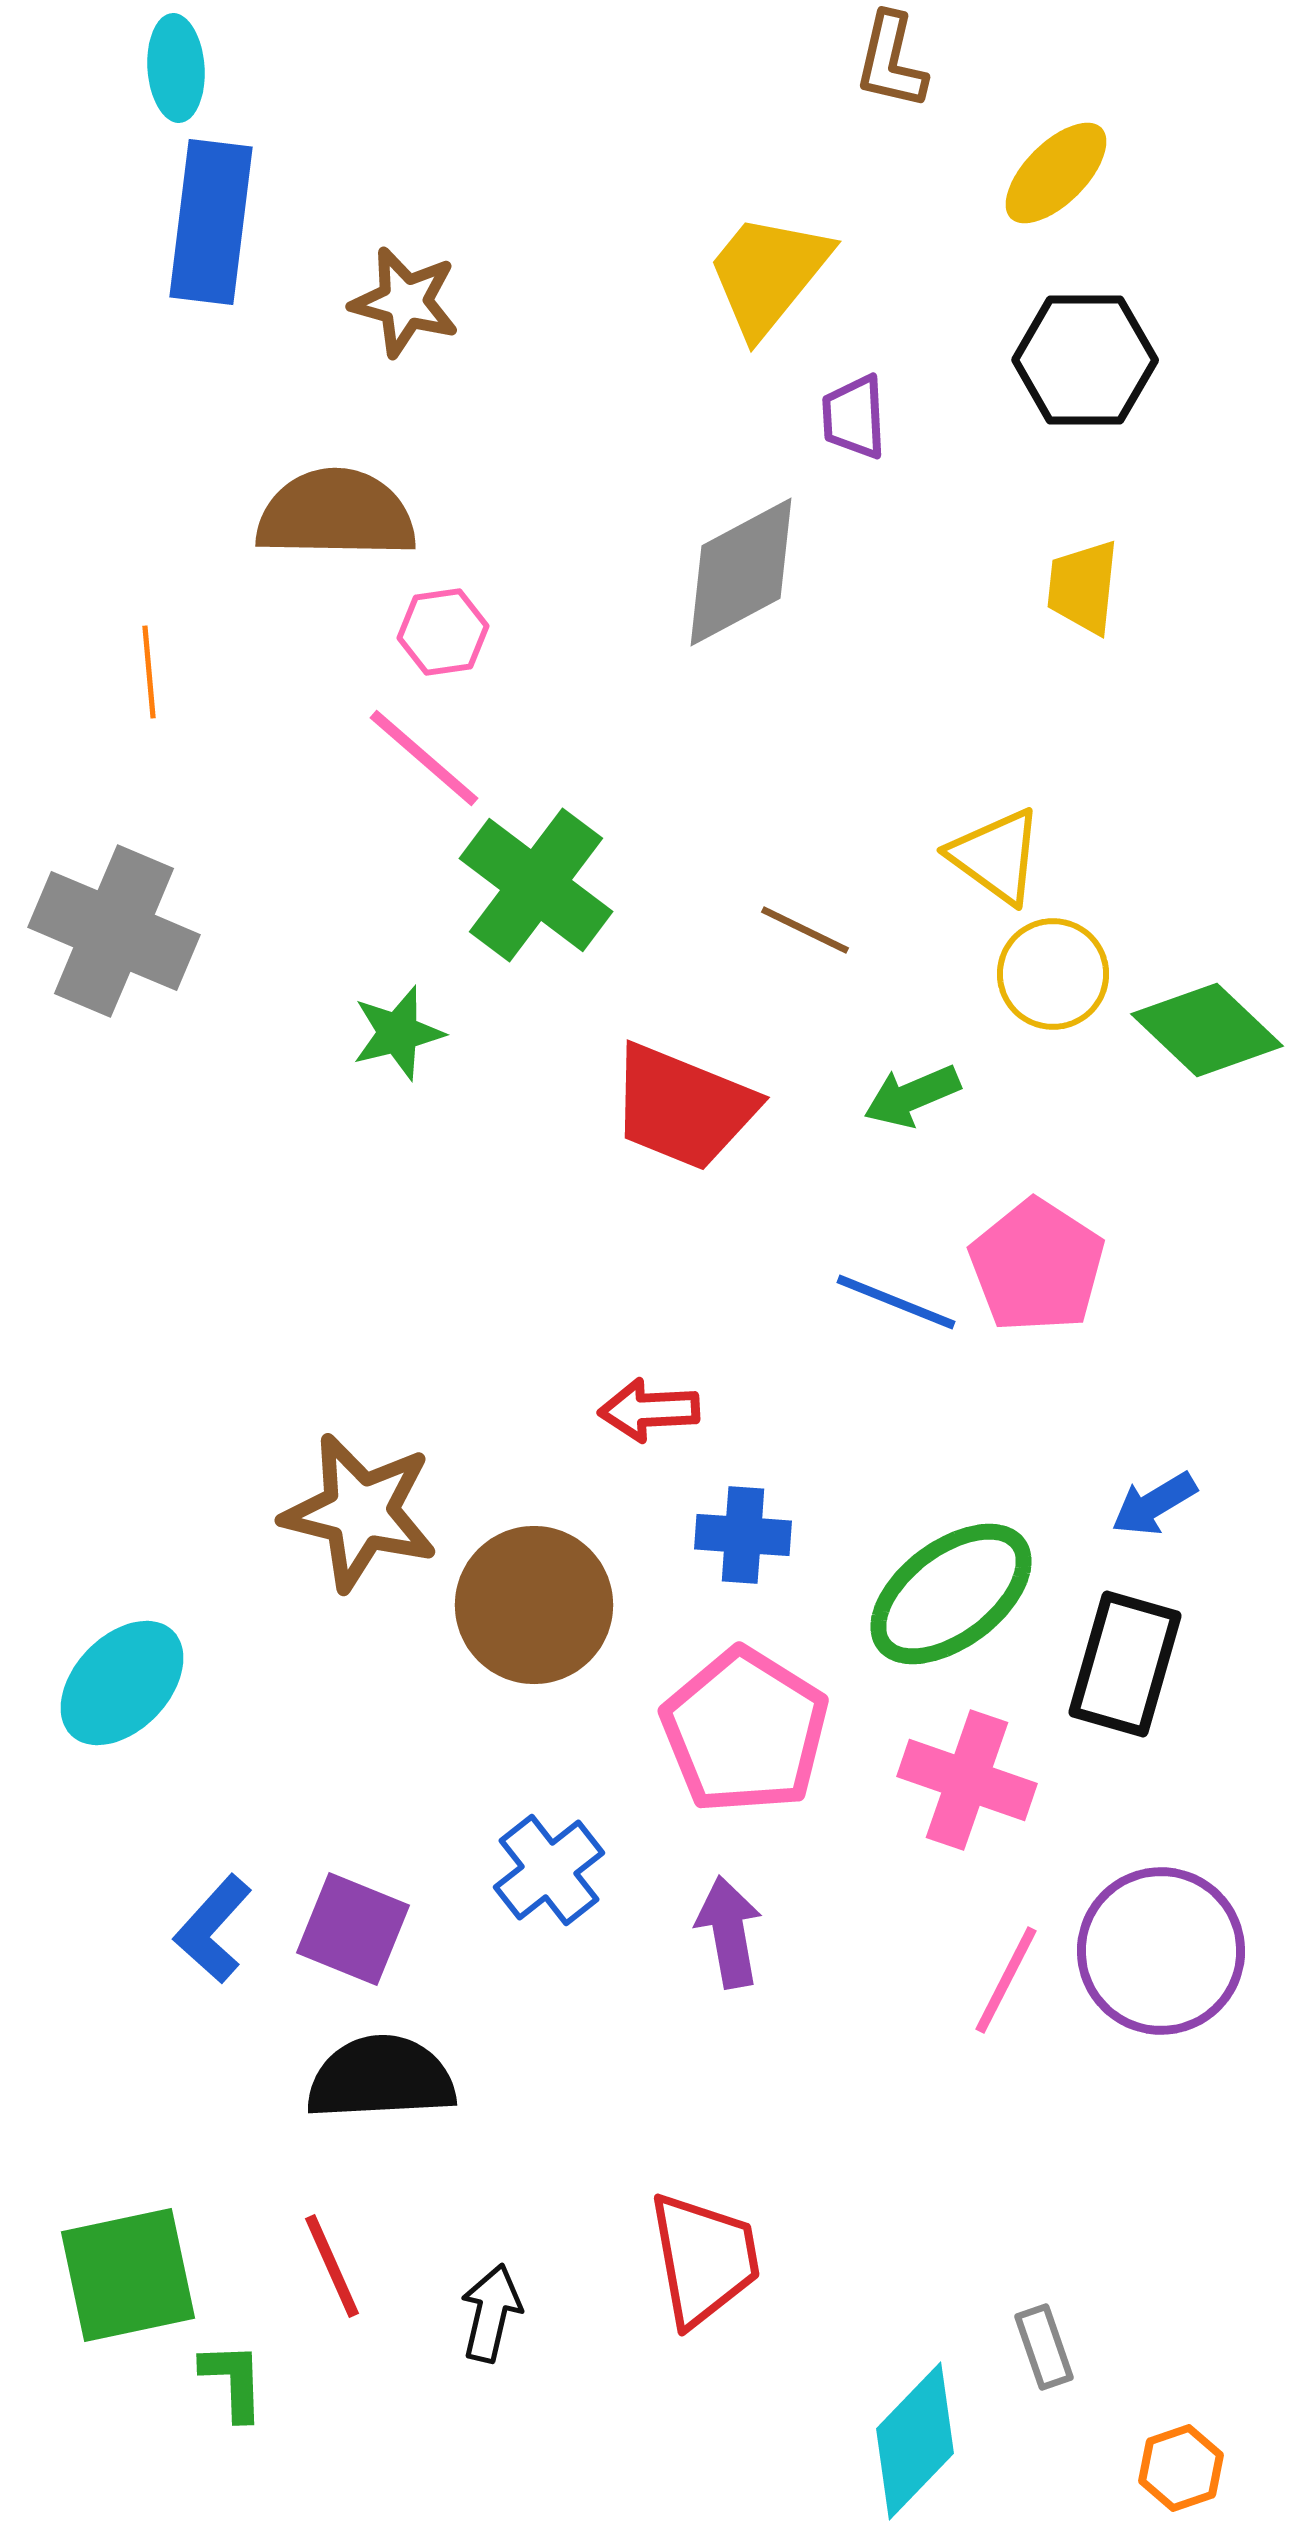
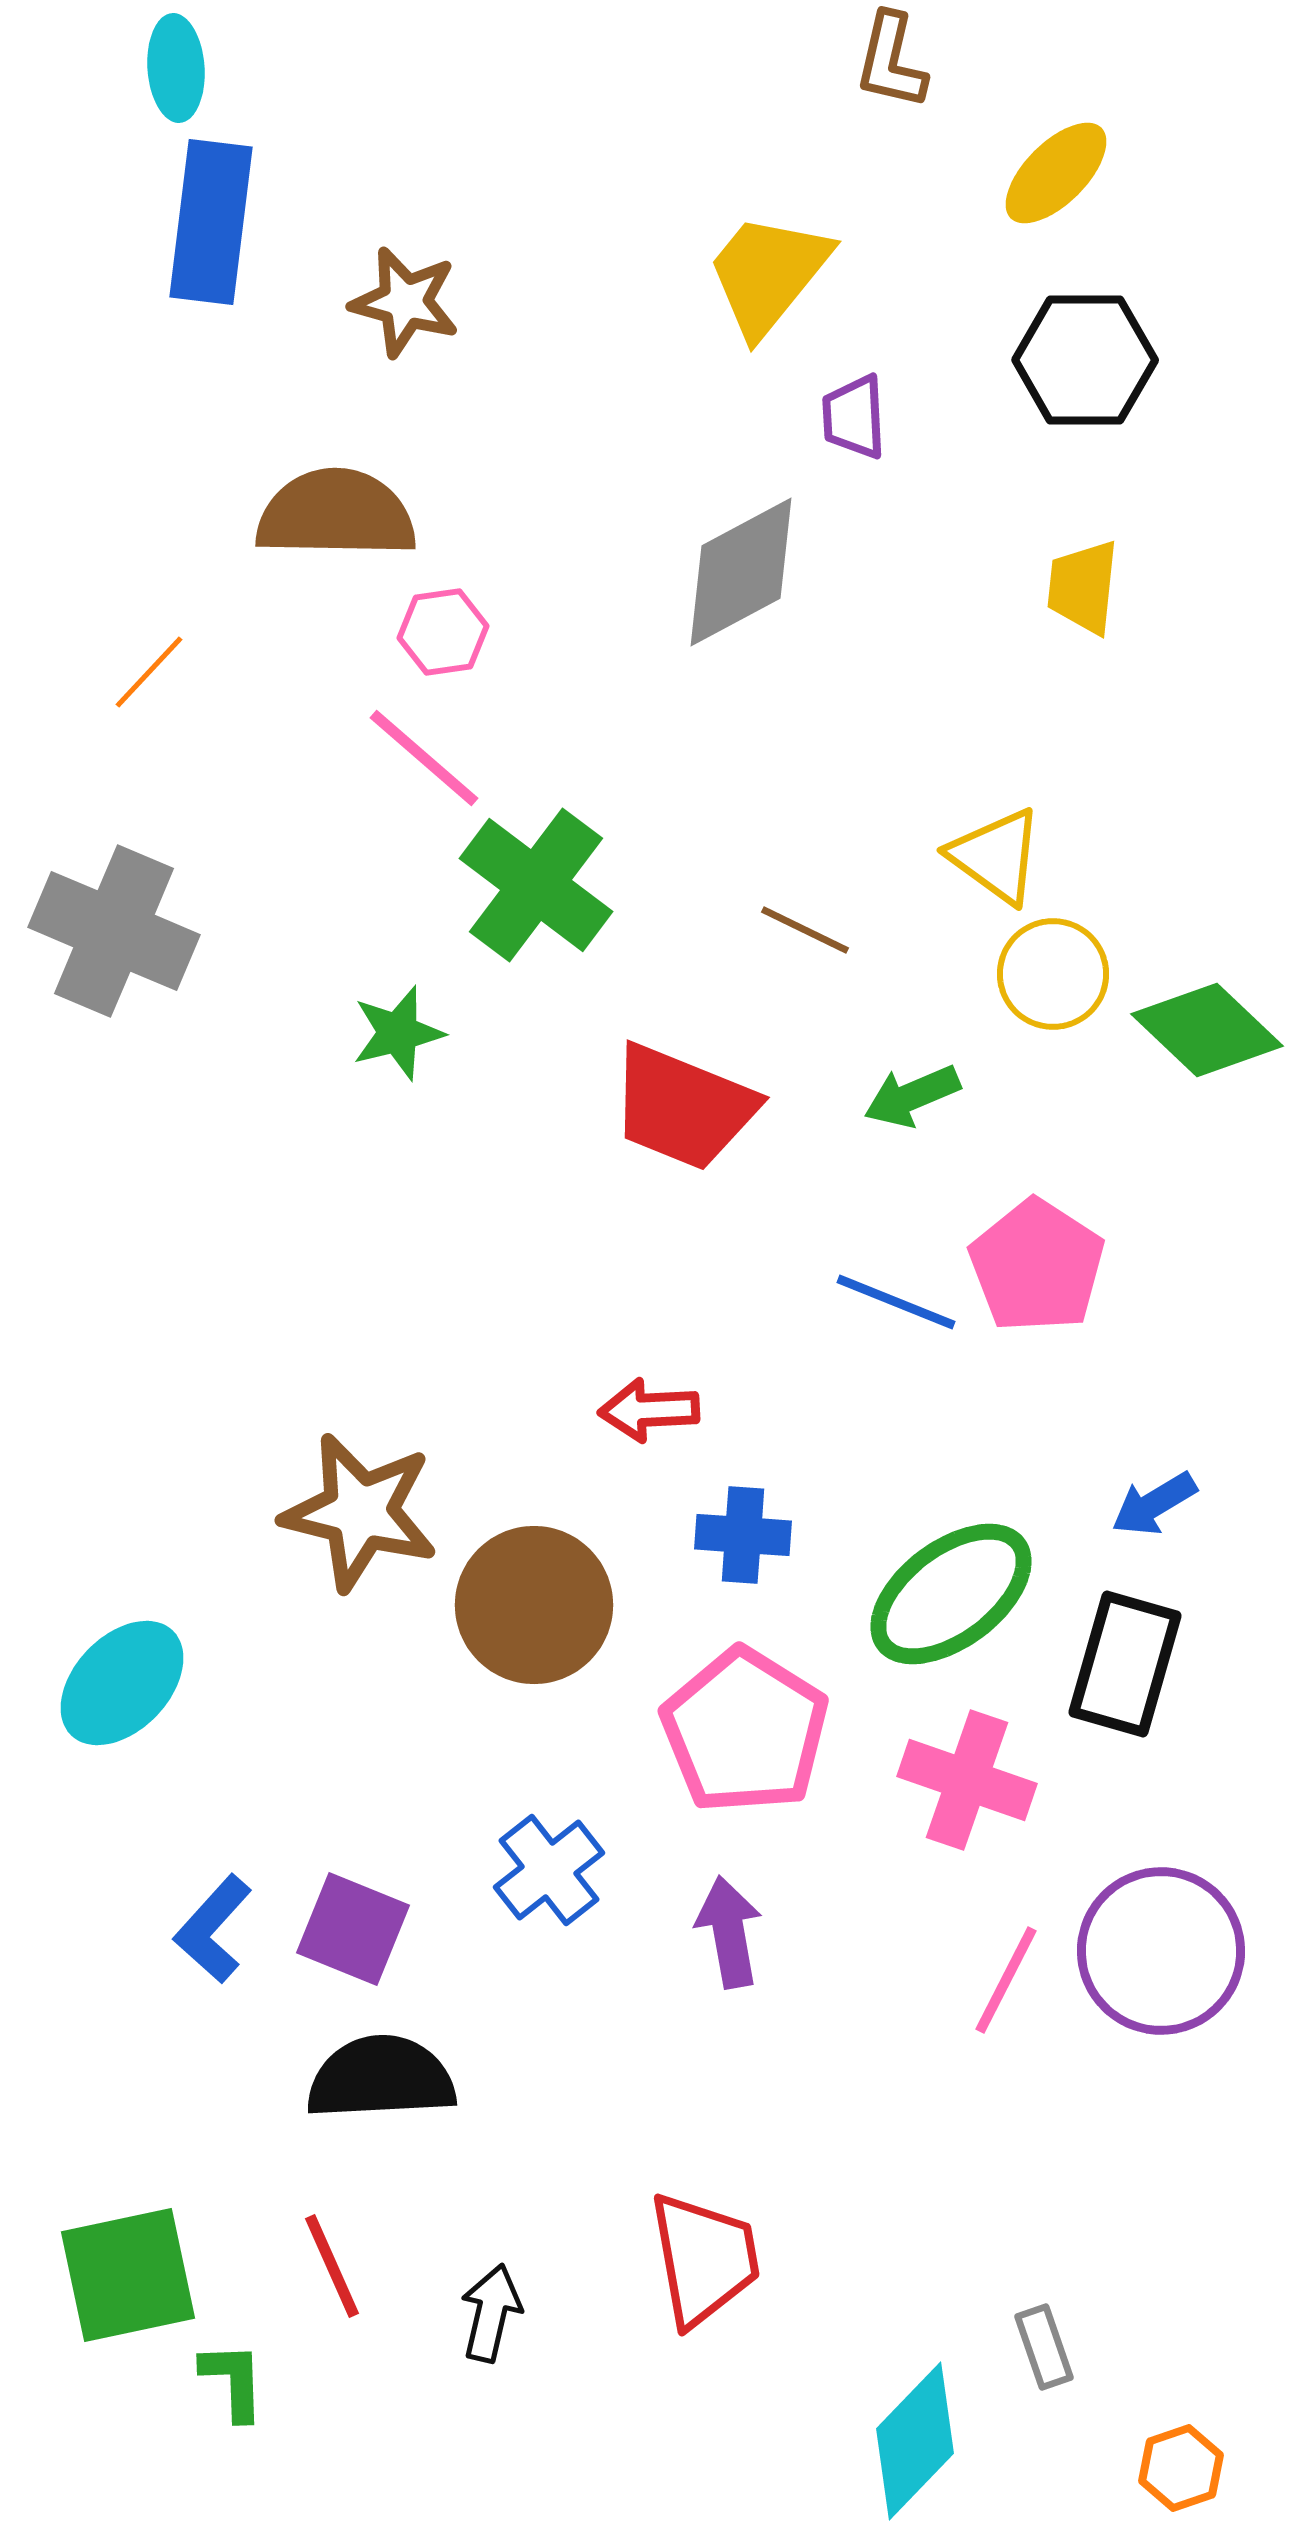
orange line at (149, 672): rotated 48 degrees clockwise
